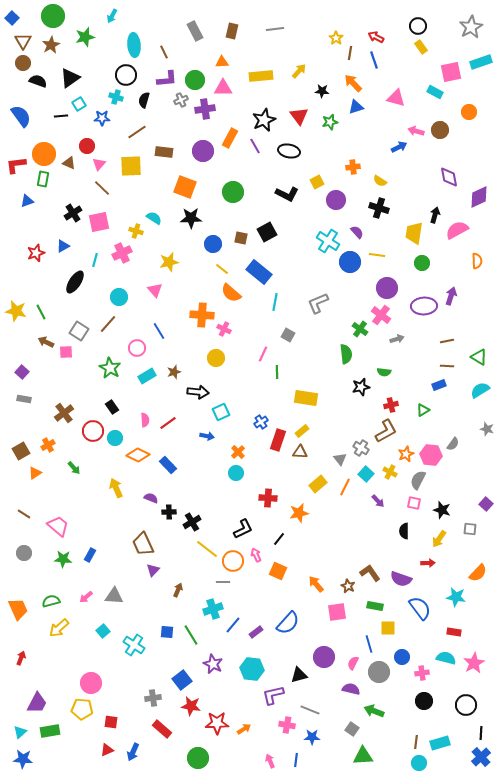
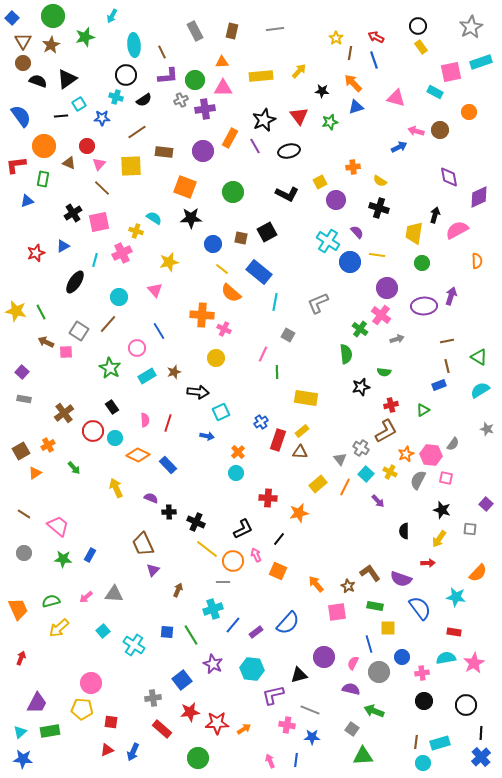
brown line at (164, 52): moved 2 px left
black triangle at (70, 78): moved 3 px left, 1 px down
purple L-shape at (167, 79): moved 1 px right, 3 px up
black semicircle at (144, 100): rotated 140 degrees counterclockwise
black ellipse at (289, 151): rotated 25 degrees counterclockwise
orange circle at (44, 154): moved 8 px up
yellow square at (317, 182): moved 3 px right
brown line at (447, 366): rotated 72 degrees clockwise
red line at (168, 423): rotated 36 degrees counterclockwise
pink square at (414, 503): moved 32 px right, 25 px up
black cross at (192, 522): moved 4 px right; rotated 36 degrees counterclockwise
gray triangle at (114, 596): moved 2 px up
cyan semicircle at (446, 658): rotated 24 degrees counterclockwise
red star at (191, 706): moved 1 px left, 6 px down; rotated 18 degrees counterclockwise
cyan circle at (419, 763): moved 4 px right
